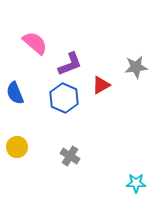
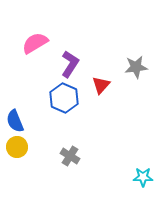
pink semicircle: rotated 72 degrees counterclockwise
purple L-shape: rotated 36 degrees counterclockwise
red triangle: rotated 18 degrees counterclockwise
blue semicircle: moved 28 px down
cyan star: moved 7 px right, 6 px up
